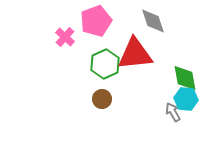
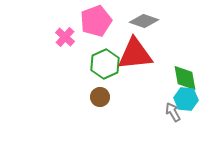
gray diamond: moved 9 px left; rotated 52 degrees counterclockwise
brown circle: moved 2 px left, 2 px up
